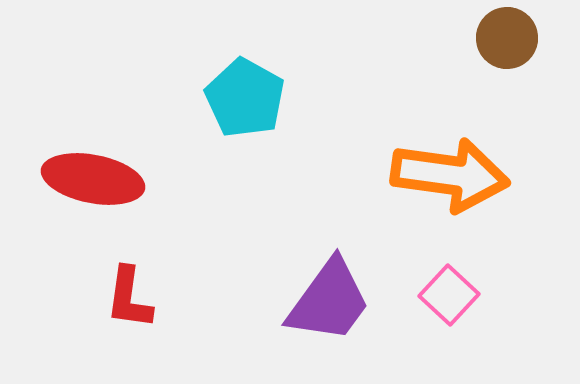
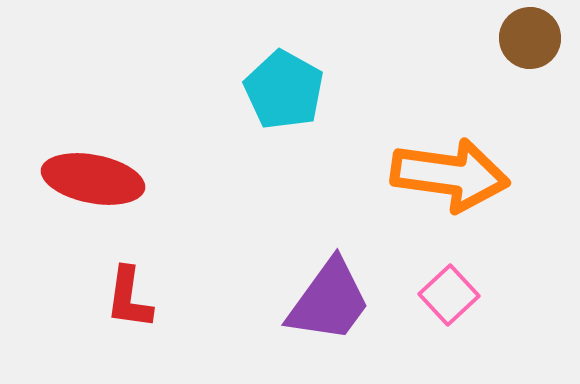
brown circle: moved 23 px right
cyan pentagon: moved 39 px right, 8 px up
pink square: rotated 4 degrees clockwise
